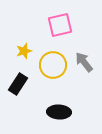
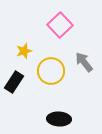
pink square: rotated 30 degrees counterclockwise
yellow circle: moved 2 px left, 6 px down
black rectangle: moved 4 px left, 2 px up
black ellipse: moved 7 px down
